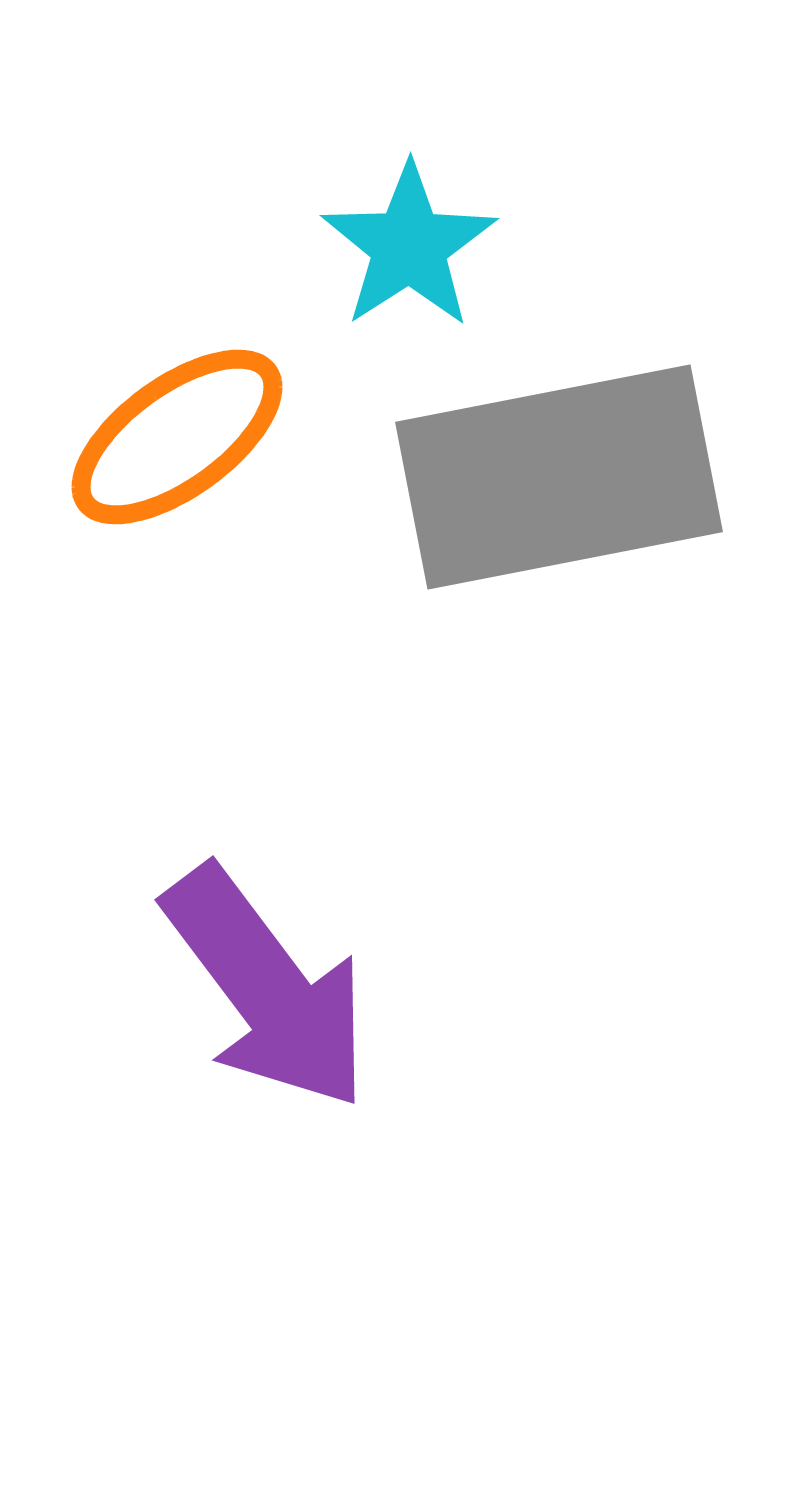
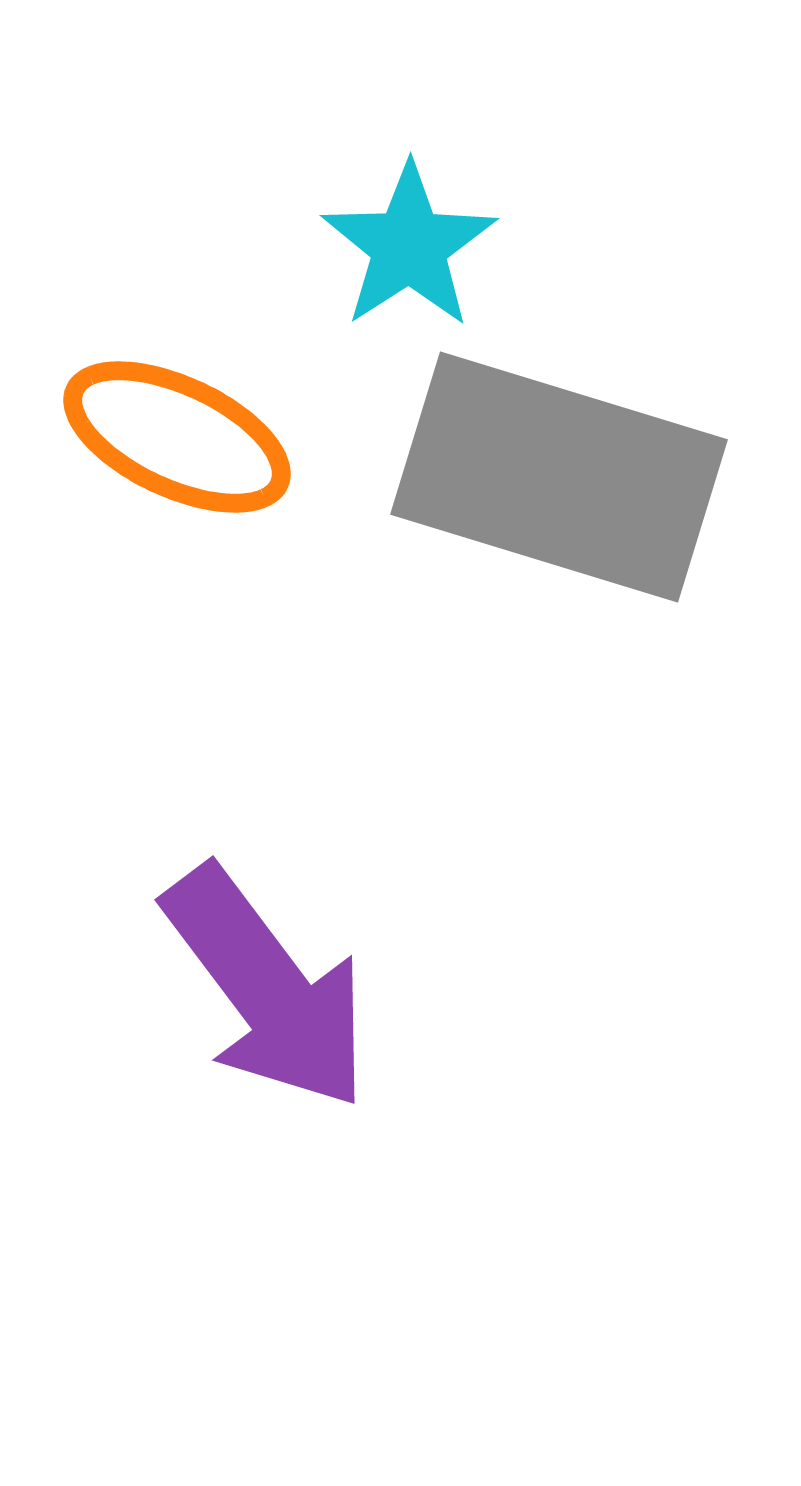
orange ellipse: rotated 61 degrees clockwise
gray rectangle: rotated 28 degrees clockwise
